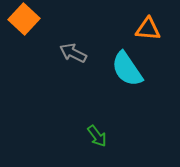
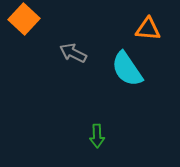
green arrow: rotated 35 degrees clockwise
